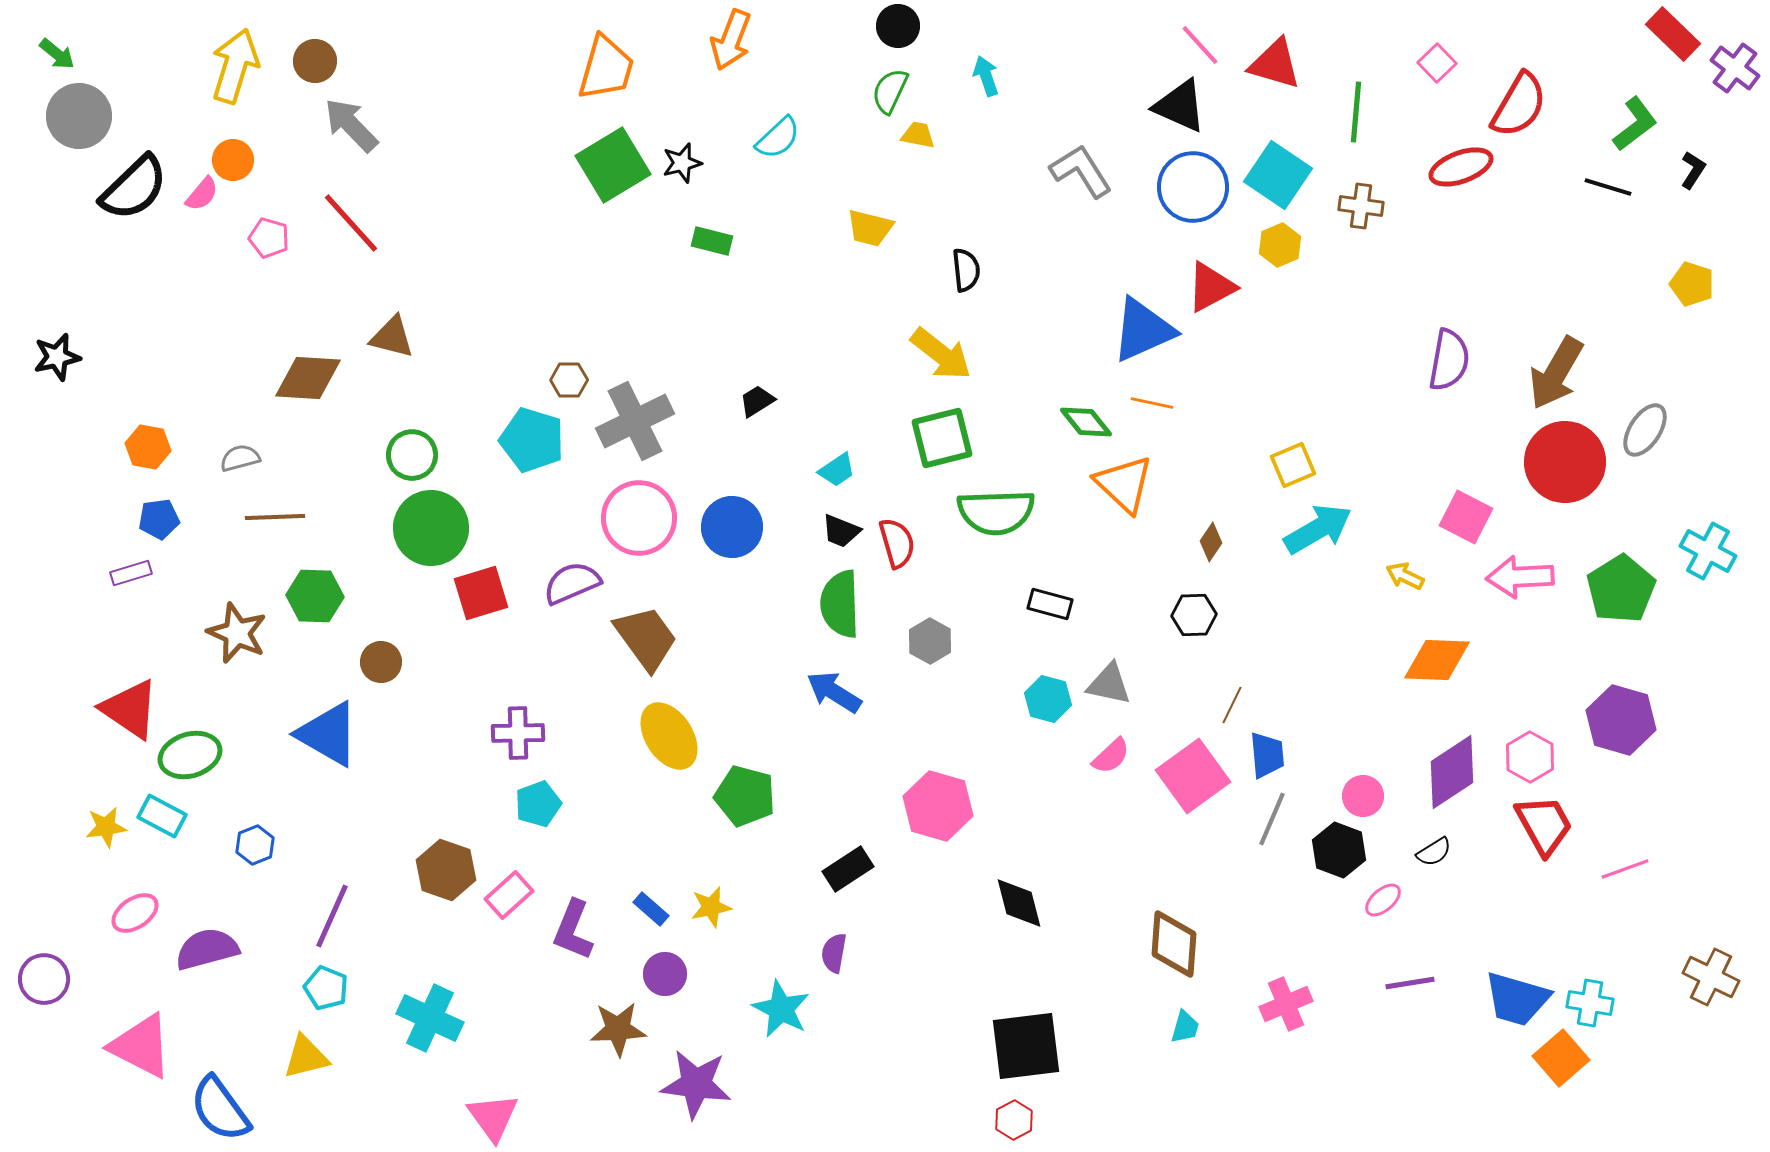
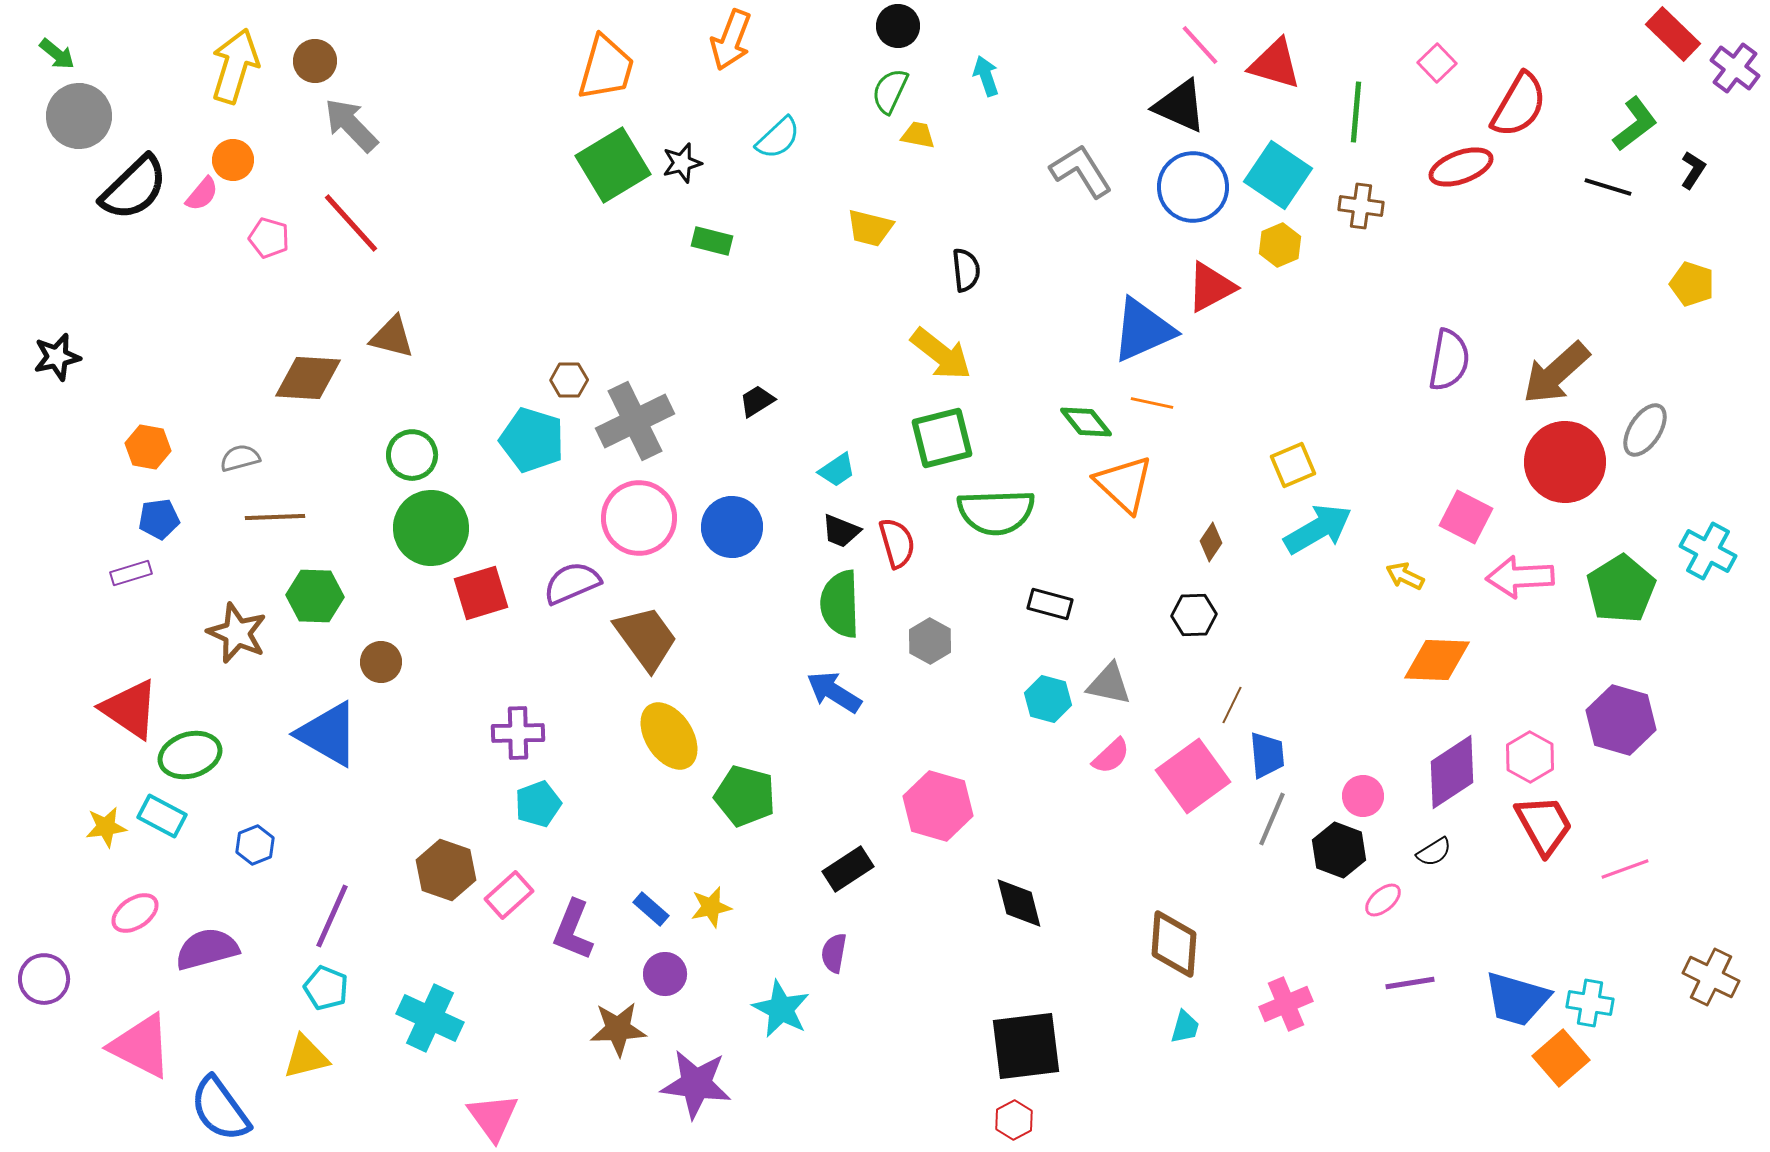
brown arrow at (1556, 373): rotated 18 degrees clockwise
